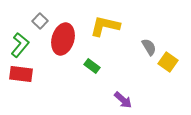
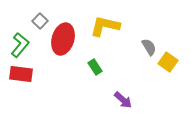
green rectangle: moved 3 px right, 1 px down; rotated 21 degrees clockwise
